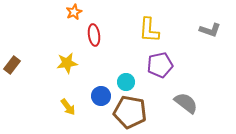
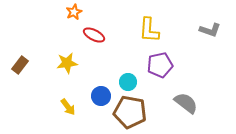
red ellipse: rotated 55 degrees counterclockwise
brown rectangle: moved 8 px right
cyan circle: moved 2 px right
